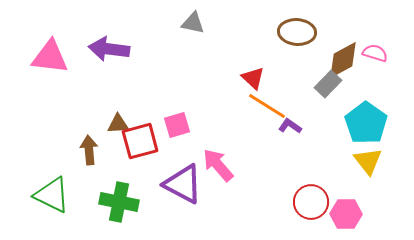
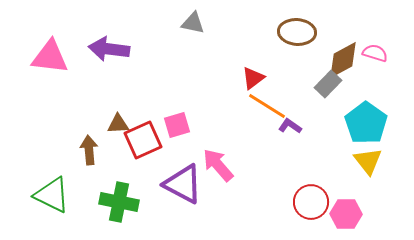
red triangle: rotated 40 degrees clockwise
red square: moved 3 px right, 1 px up; rotated 9 degrees counterclockwise
